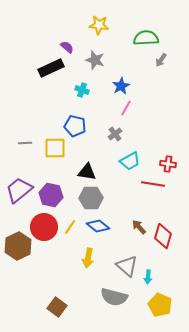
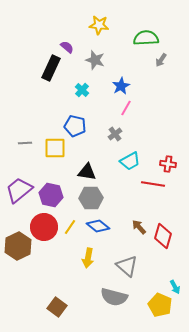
black rectangle: rotated 40 degrees counterclockwise
cyan cross: rotated 24 degrees clockwise
cyan arrow: moved 27 px right, 10 px down; rotated 32 degrees counterclockwise
